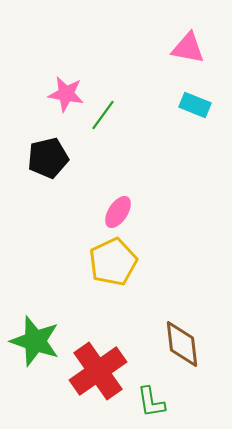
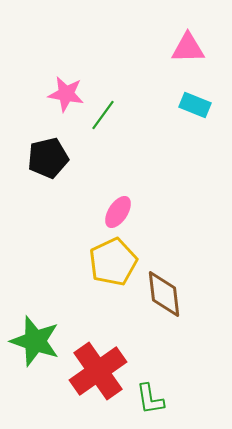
pink triangle: rotated 12 degrees counterclockwise
brown diamond: moved 18 px left, 50 px up
green L-shape: moved 1 px left, 3 px up
